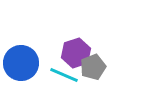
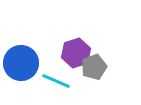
gray pentagon: moved 1 px right
cyan line: moved 8 px left, 6 px down
